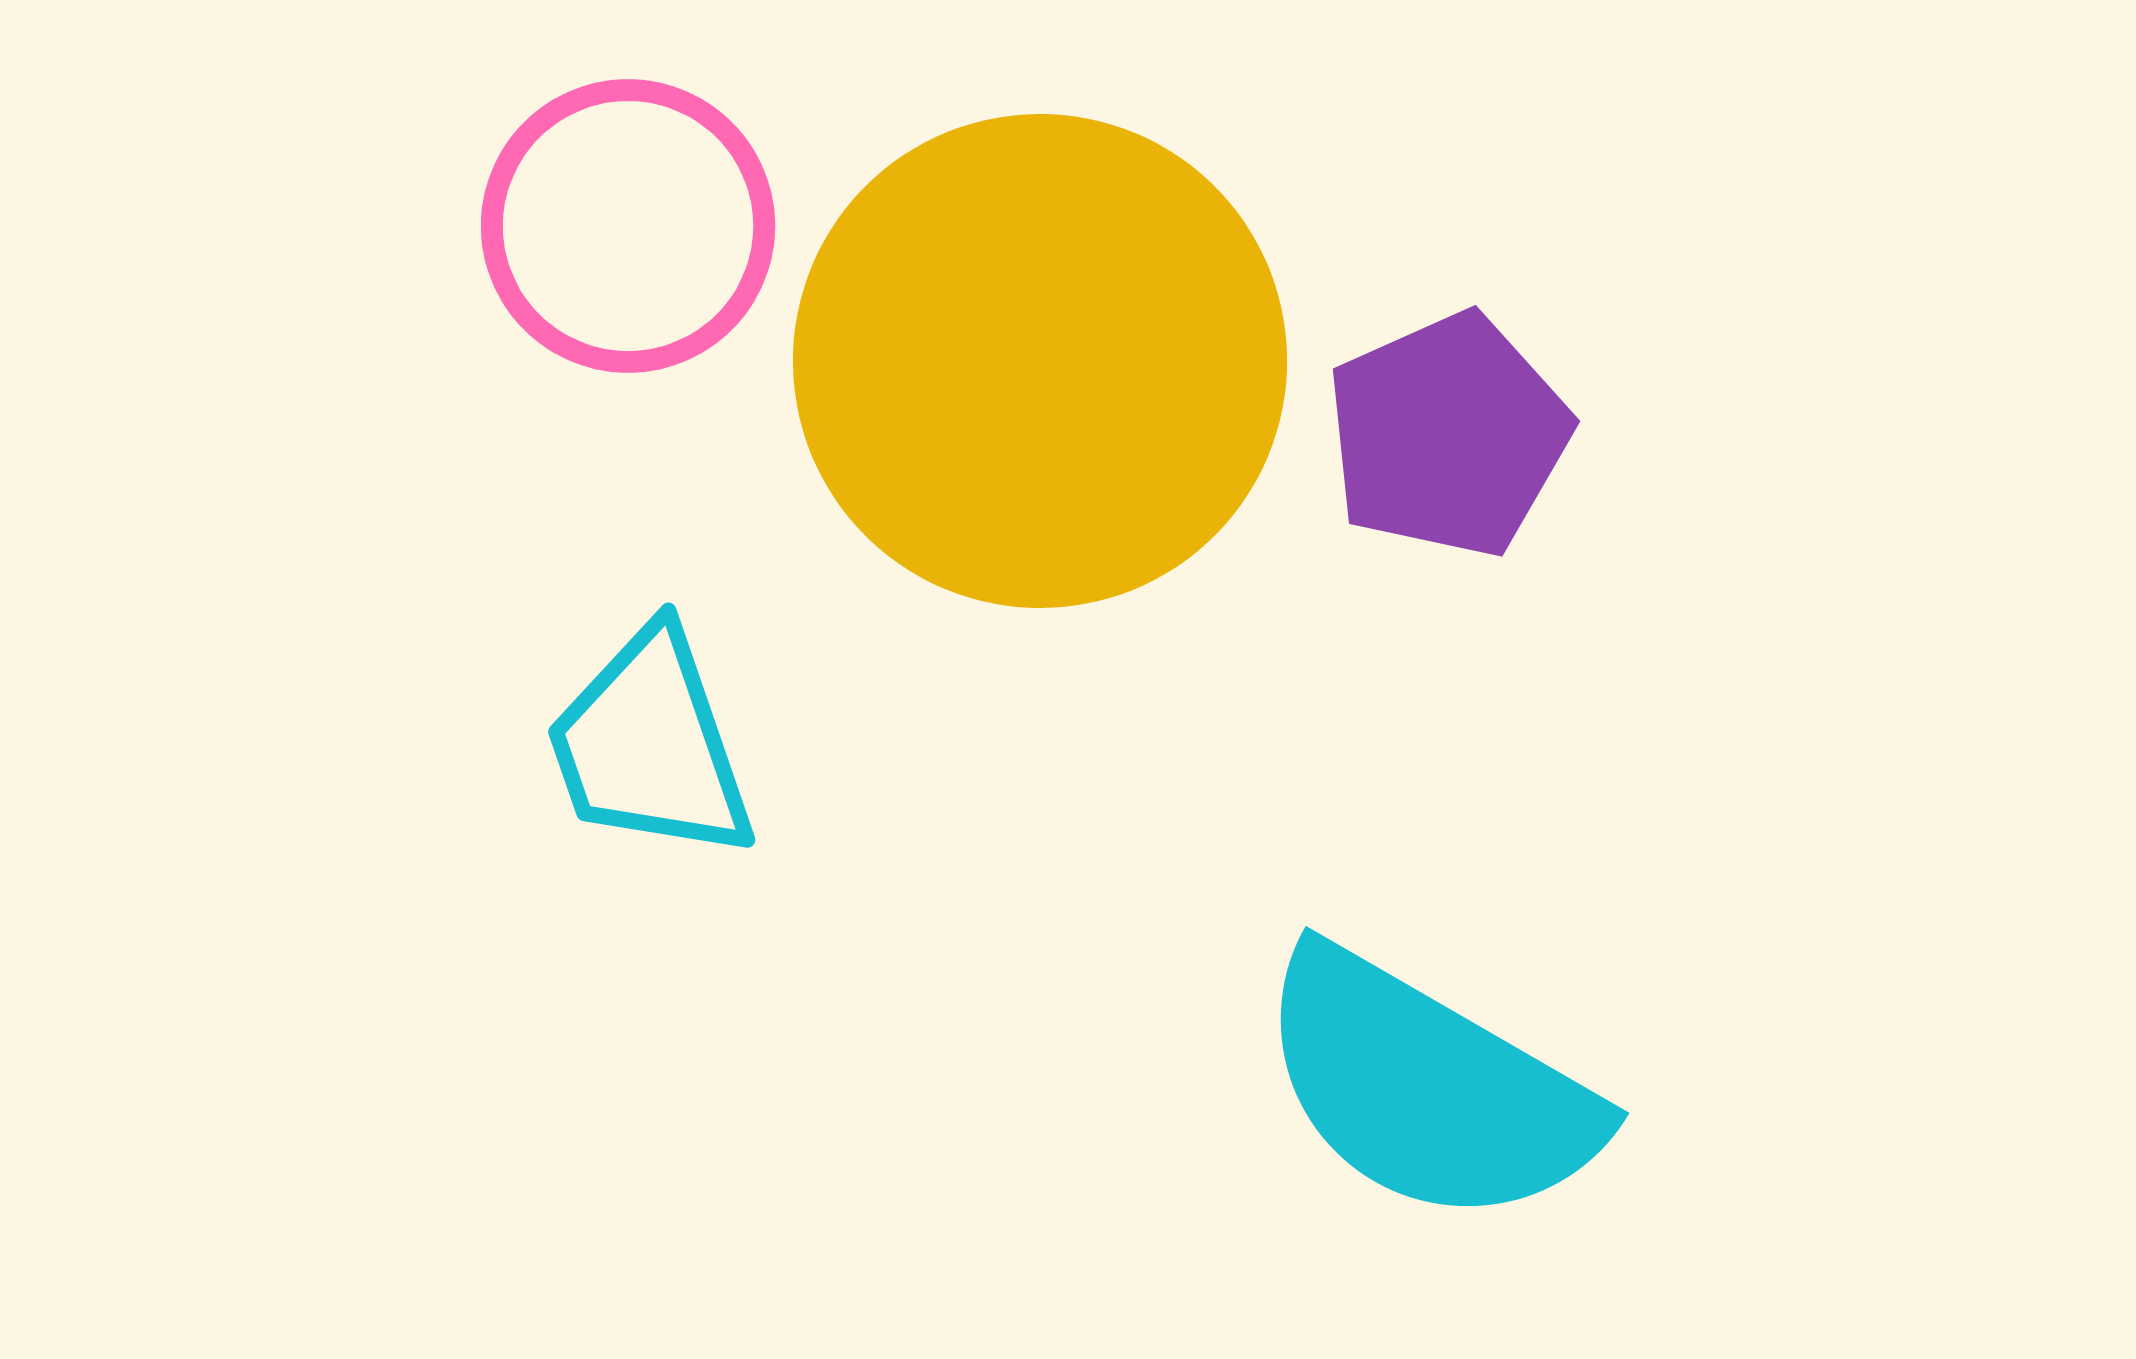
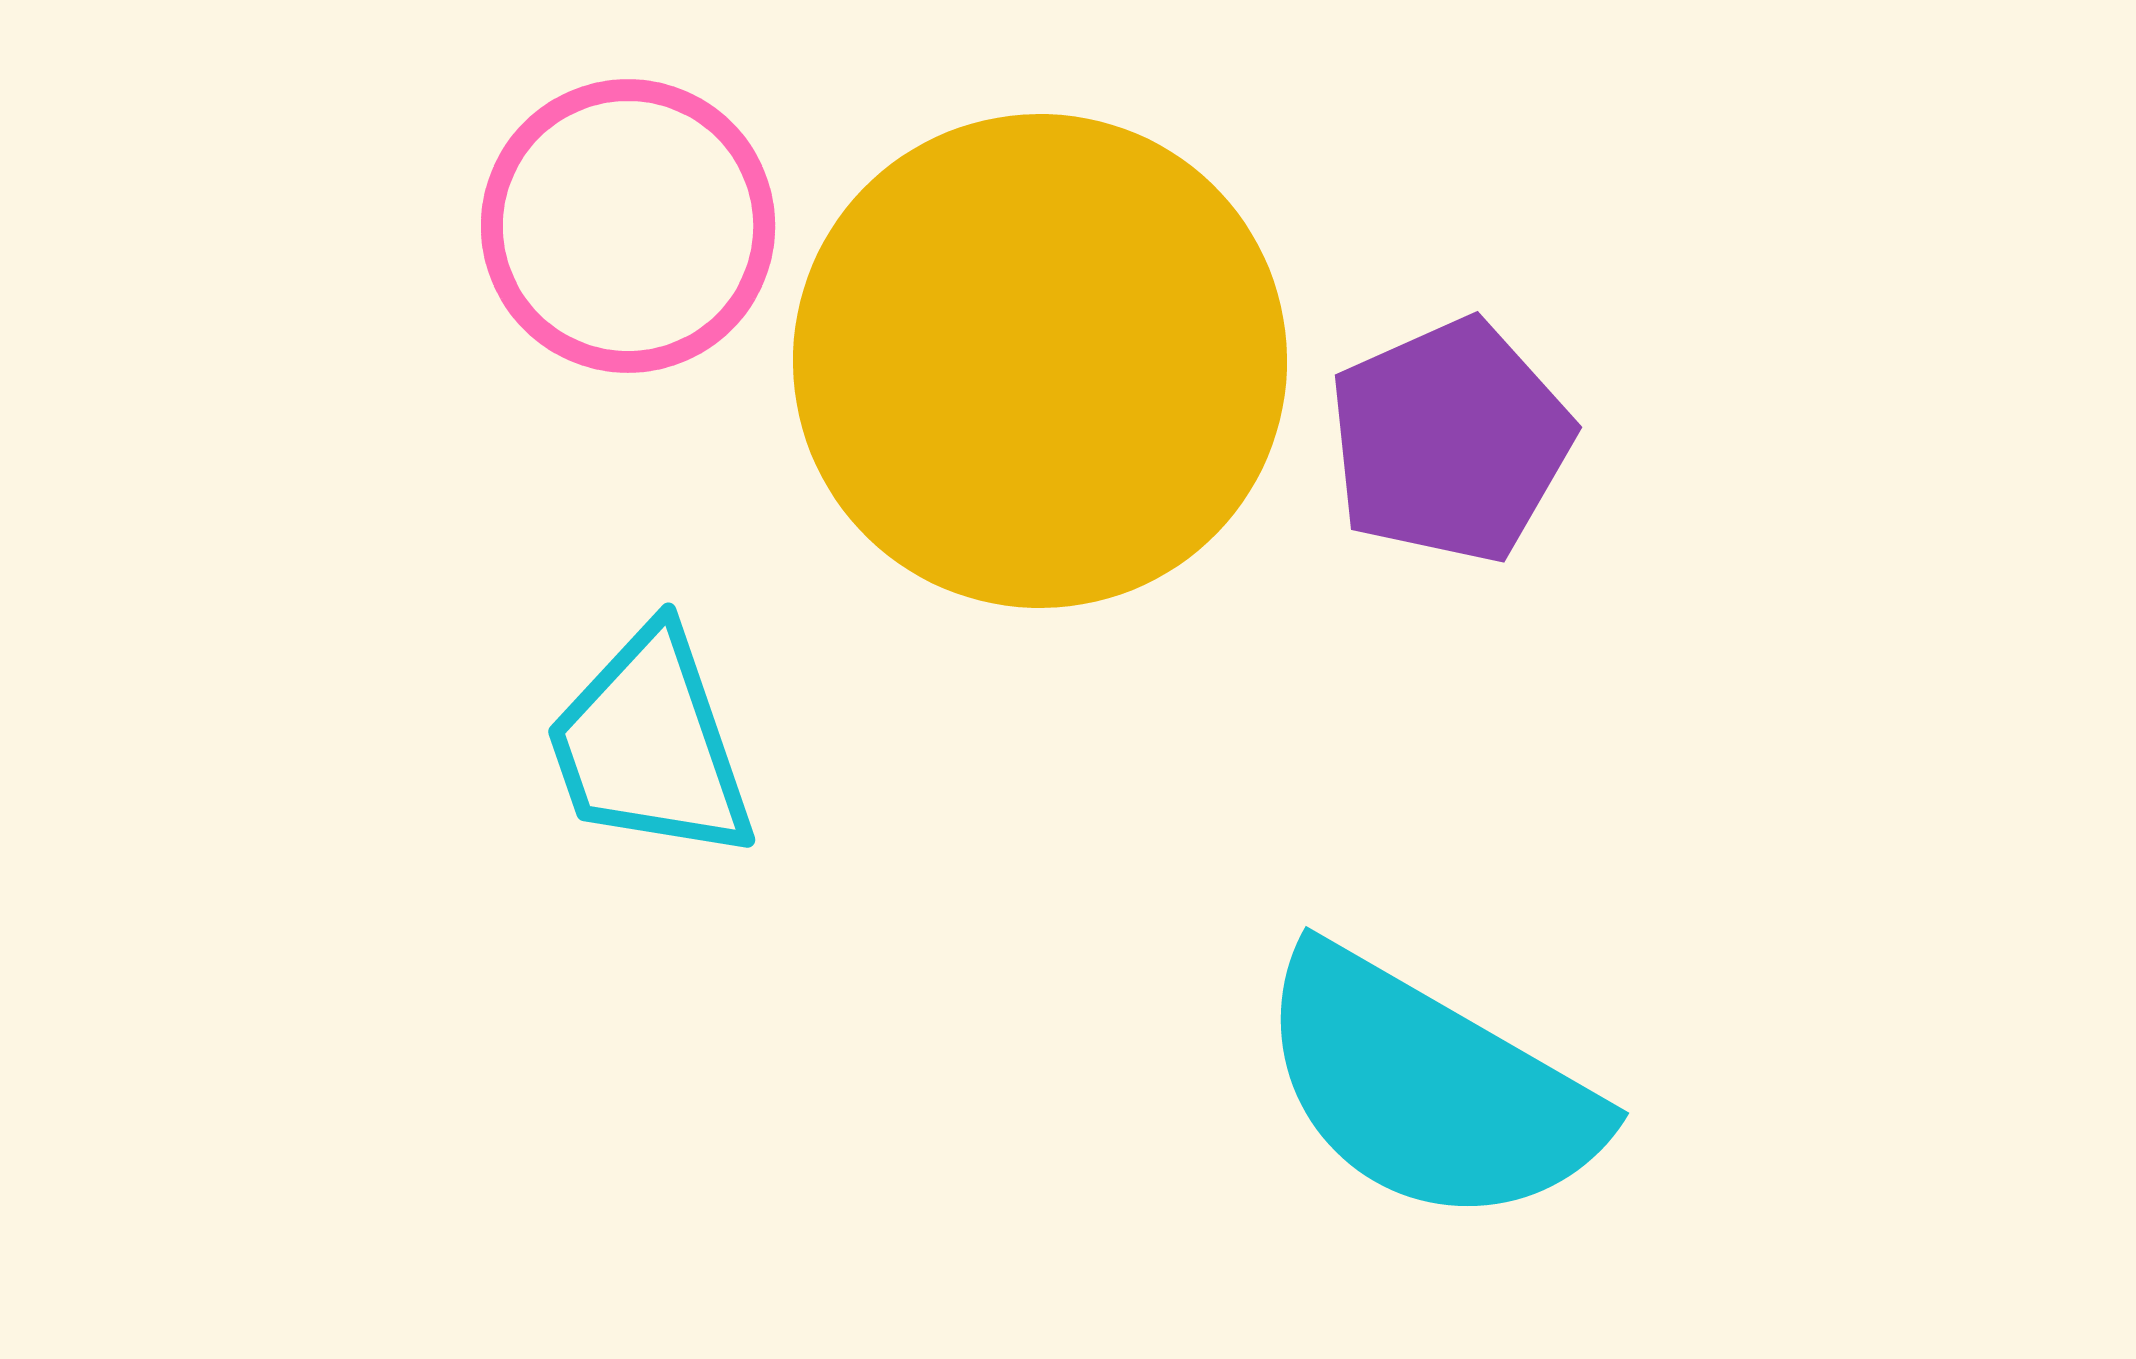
purple pentagon: moved 2 px right, 6 px down
